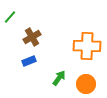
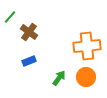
brown cross: moved 3 px left, 5 px up; rotated 24 degrees counterclockwise
orange cross: rotated 8 degrees counterclockwise
orange circle: moved 7 px up
